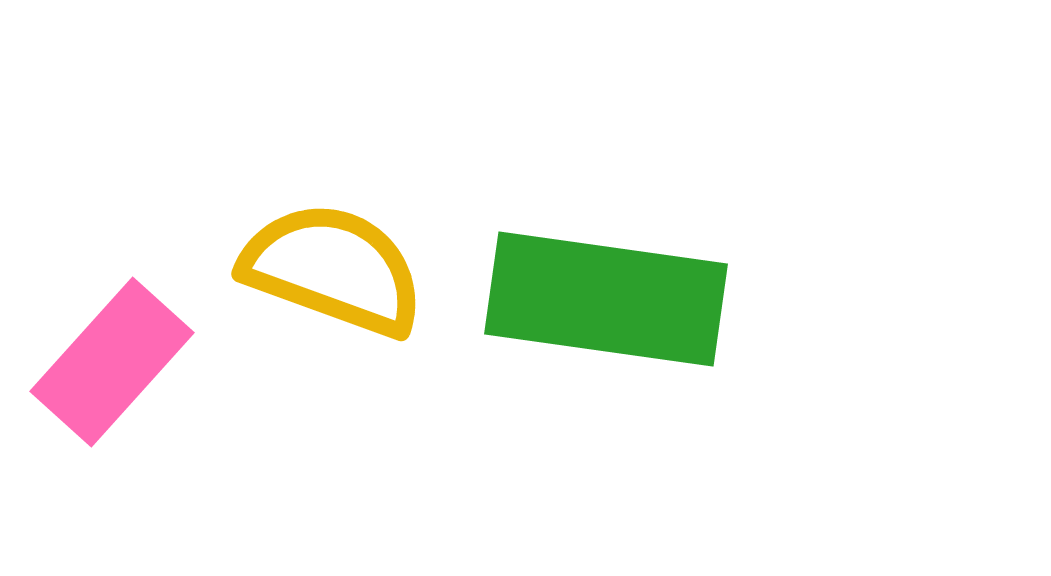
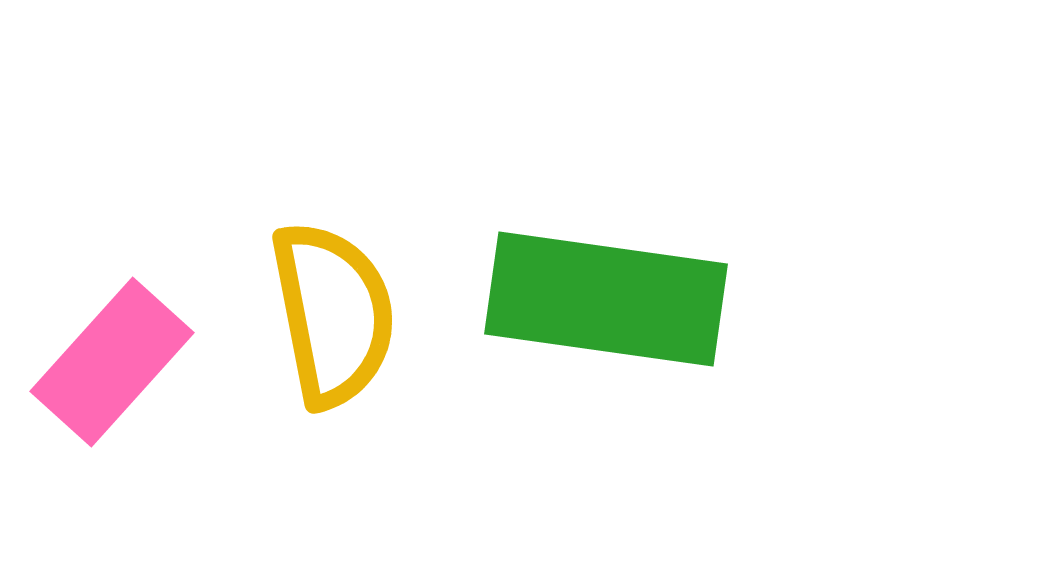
yellow semicircle: moved 45 px down; rotated 59 degrees clockwise
